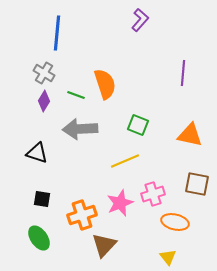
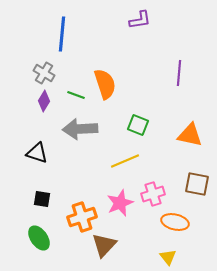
purple L-shape: rotated 40 degrees clockwise
blue line: moved 5 px right, 1 px down
purple line: moved 4 px left
orange cross: moved 2 px down
